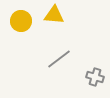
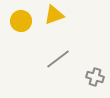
yellow triangle: rotated 25 degrees counterclockwise
gray line: moved 1 px left
